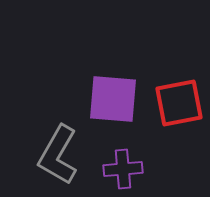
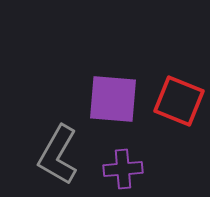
red square: moved 2 px up; rotated 33 degrees clockwise
